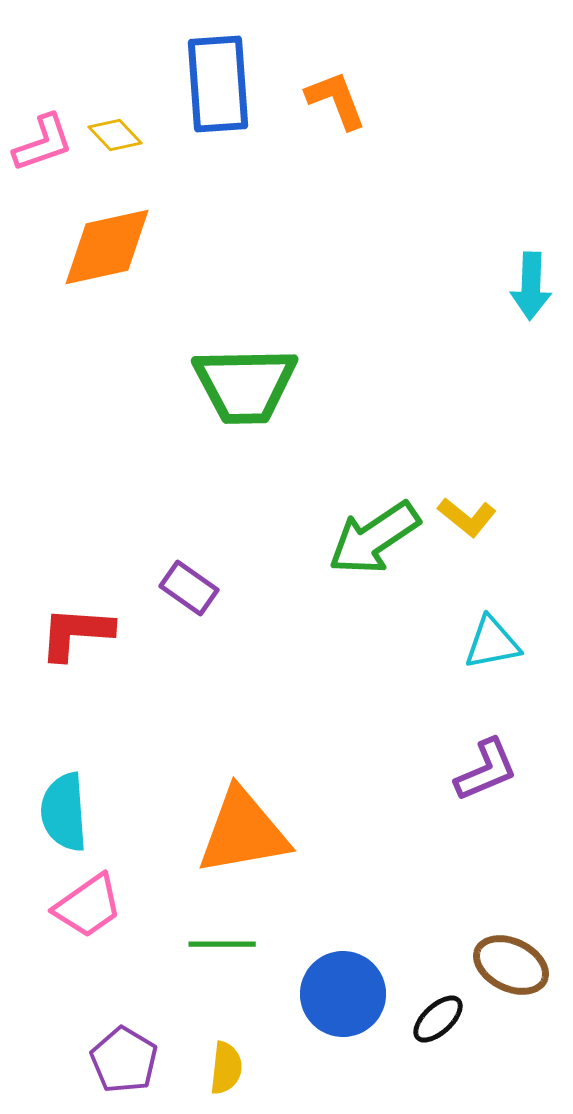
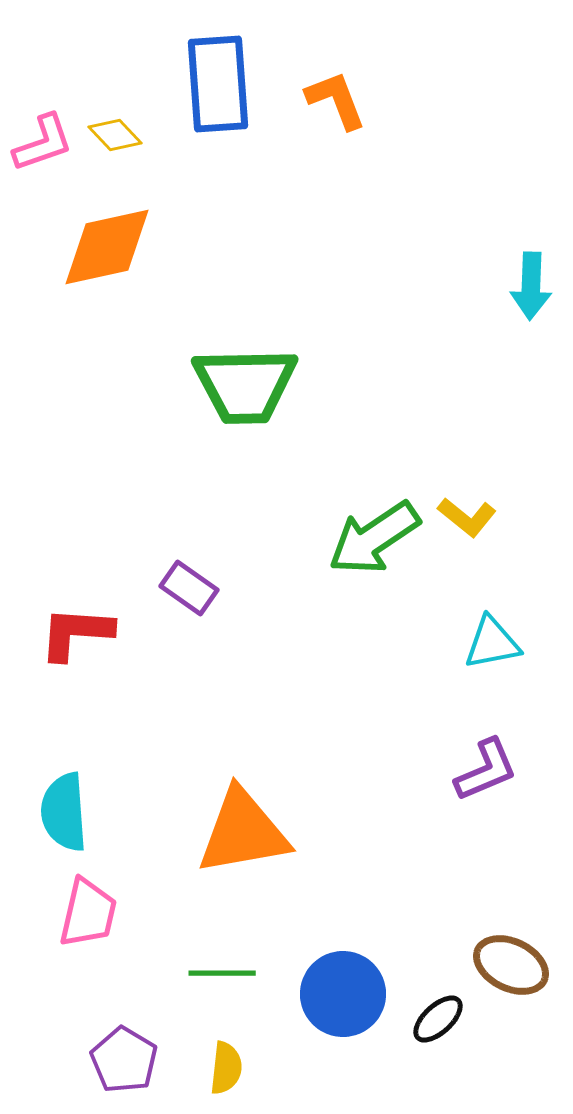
pink trapezoid: moved 7 px down; rotated 42 degrees counterclockwise
green line: moved 29 px down
